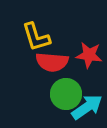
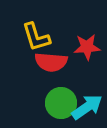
red star: moved 2 px left, 8 px up; rotated 12 degrees counterclockwise
red semicircle: moved 1 px left
green circle: moved 5 px left, 9 px down
